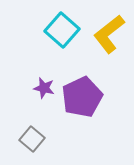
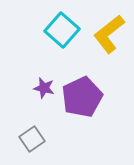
gray square: rotated 15 degrees clockwise
